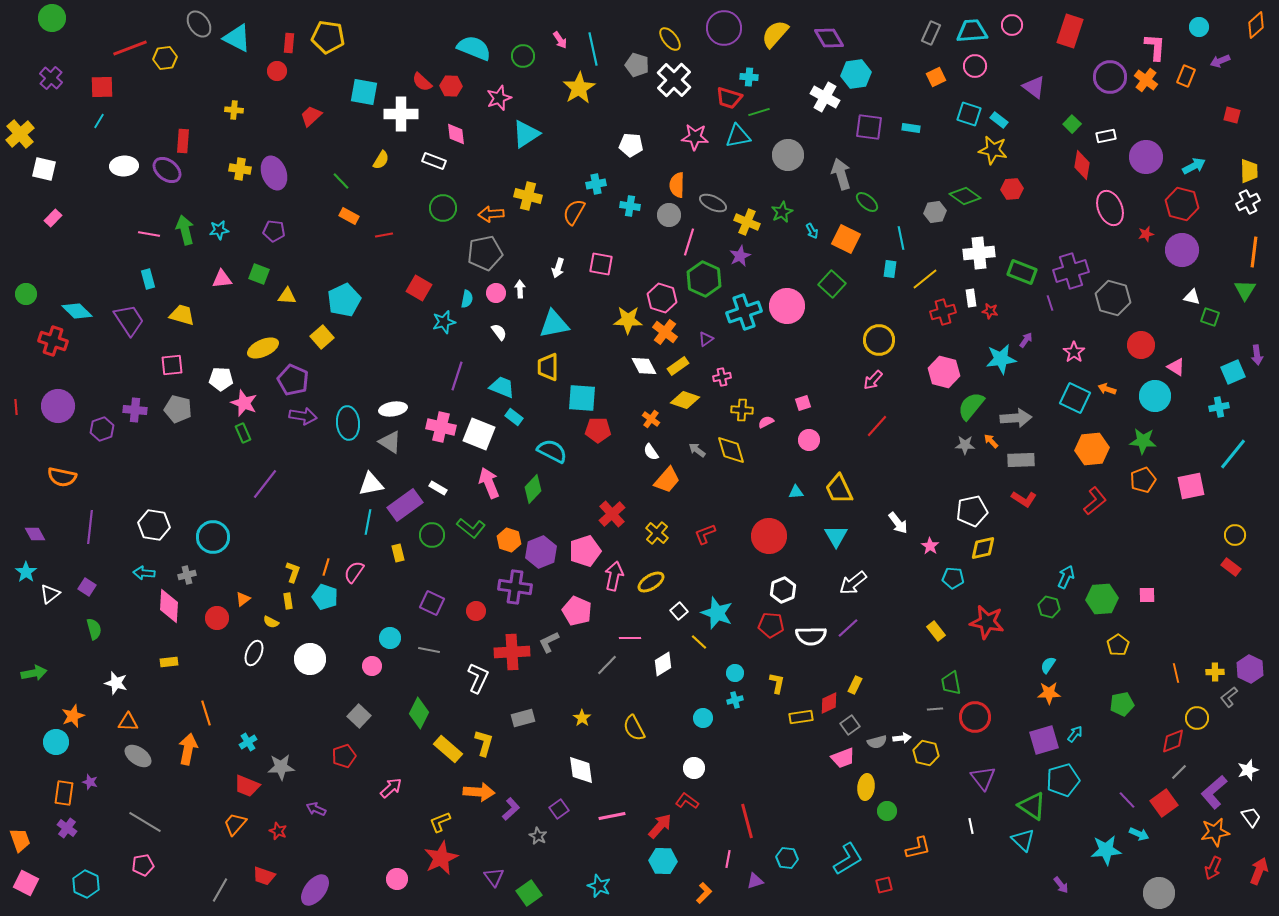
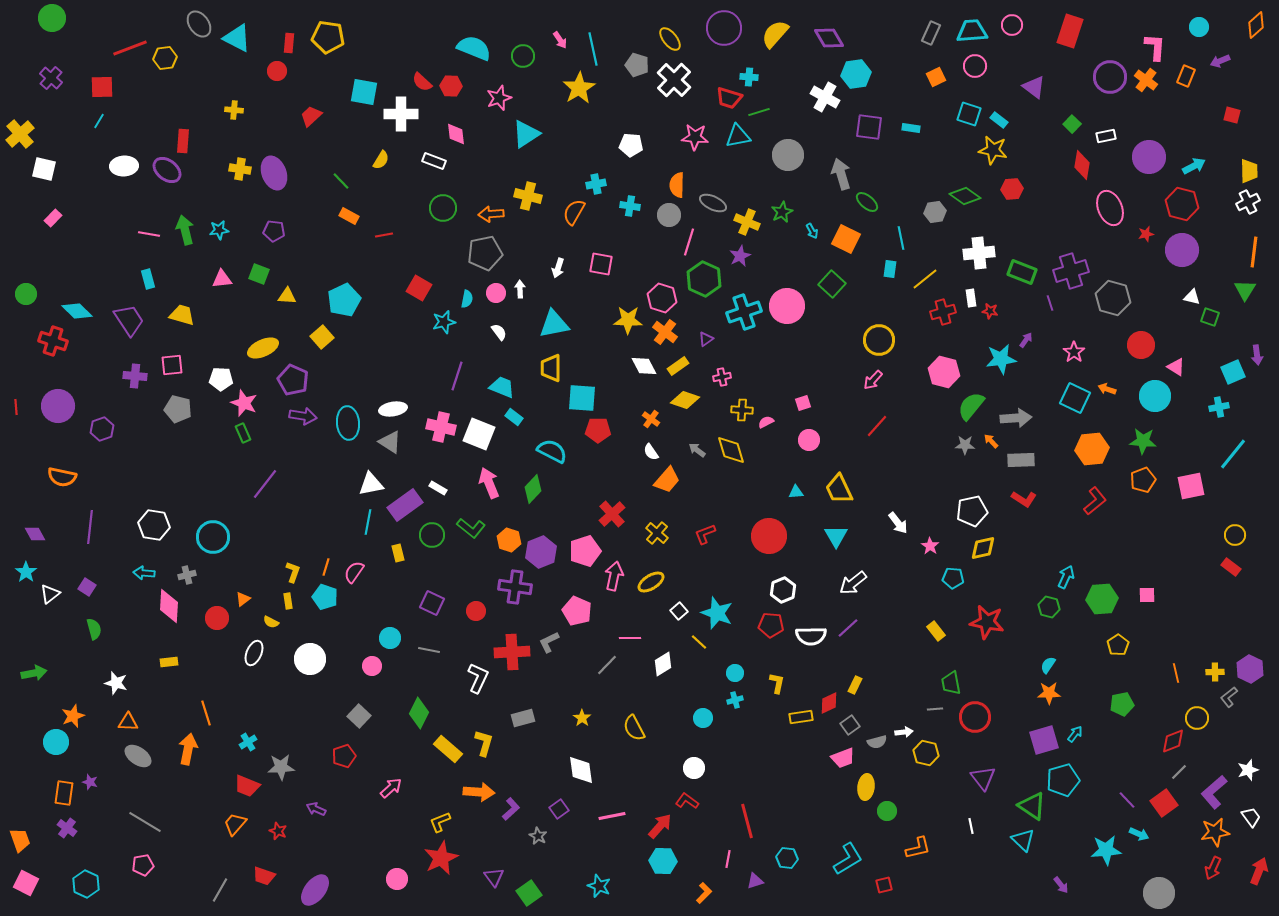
purple circle at (1146, 157): moved 3 px right
yellow trapezoid at (548, 367): moved 3 px right, 1 px down
purple cross at (135, 410): moved 34 px up
white arrow at (902, 738): moved 2 px right, 6 px up
